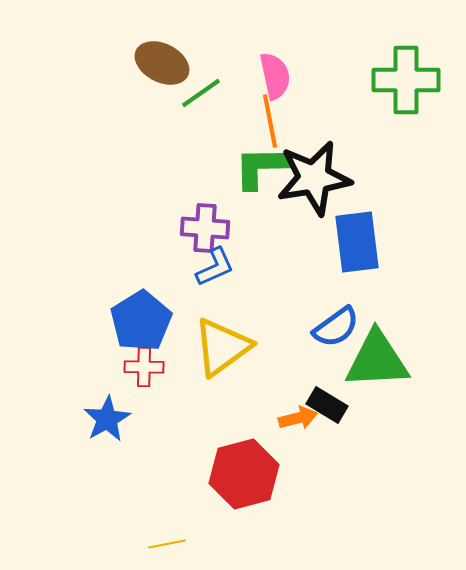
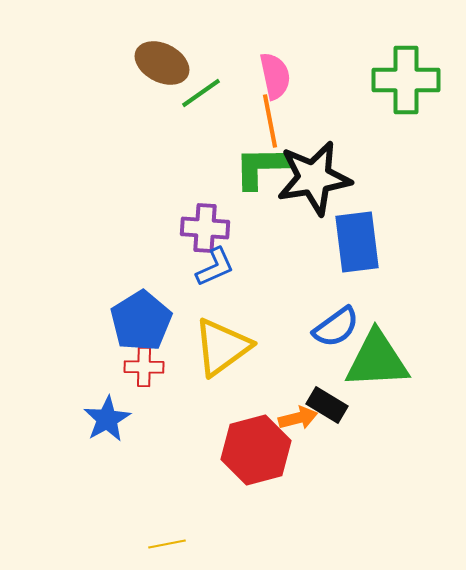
red hexagon: moved 12 px right, 24 px up
